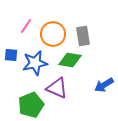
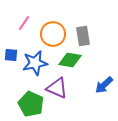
pink line: moved 2 px left, 3 px up
blue arrow: rotated 12 degrees counterclockwise
green pentagon: moved 1 px up; rotated 25 degrees counterclockwise
